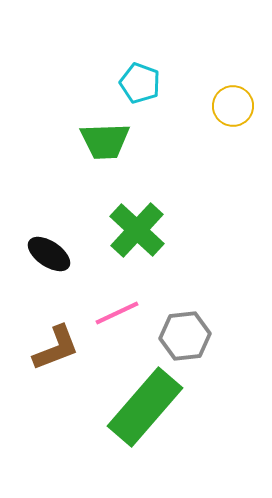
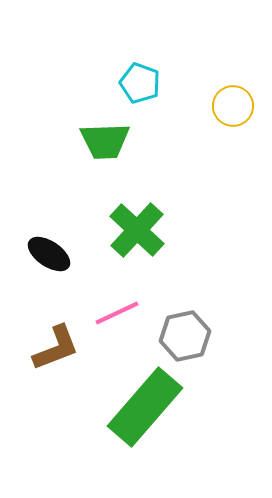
gray hexagon: rotated 6 degrees counterclockwise
